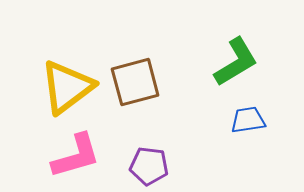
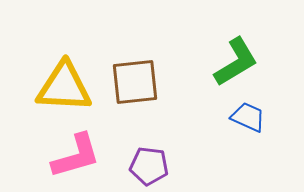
brown square: rotated 9 degrees clockwise
yellow triangle: moved 3 px left; rotated 40 degrees clockwise
blue trapezoid: moved 3 px up; rotated 33 degrees clockwise
